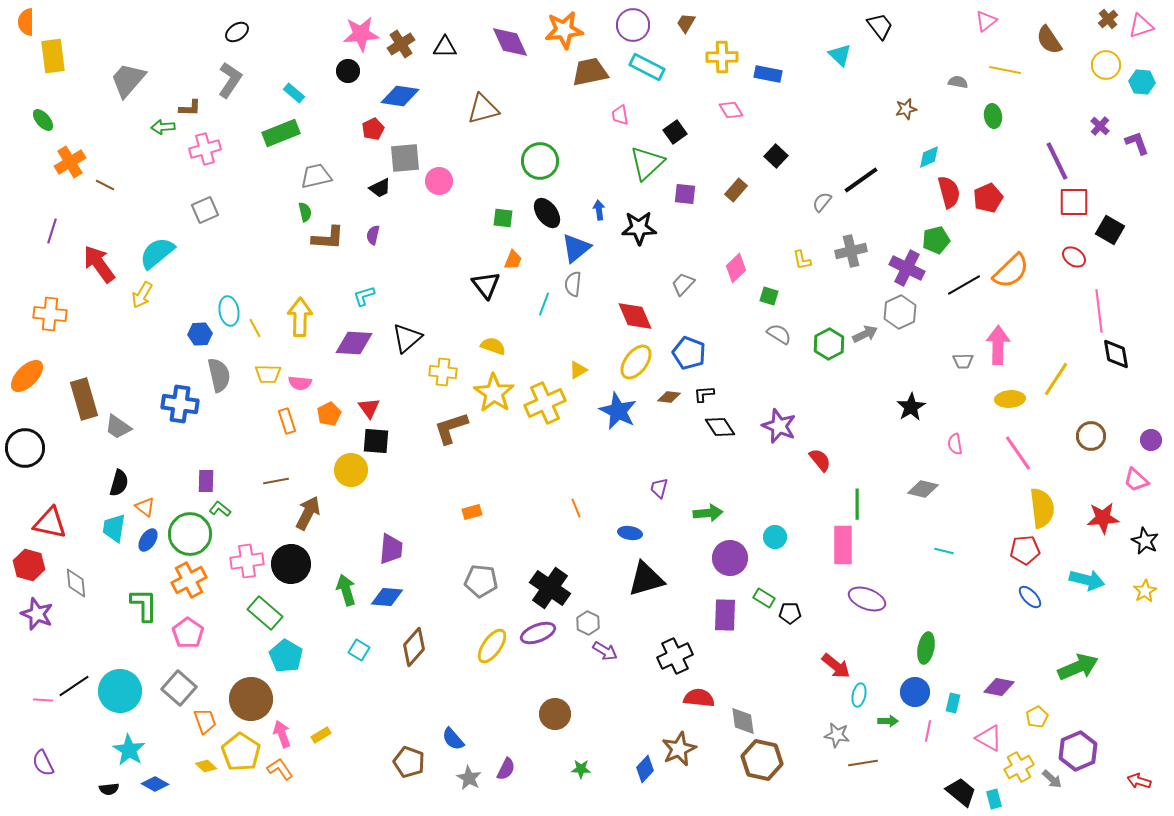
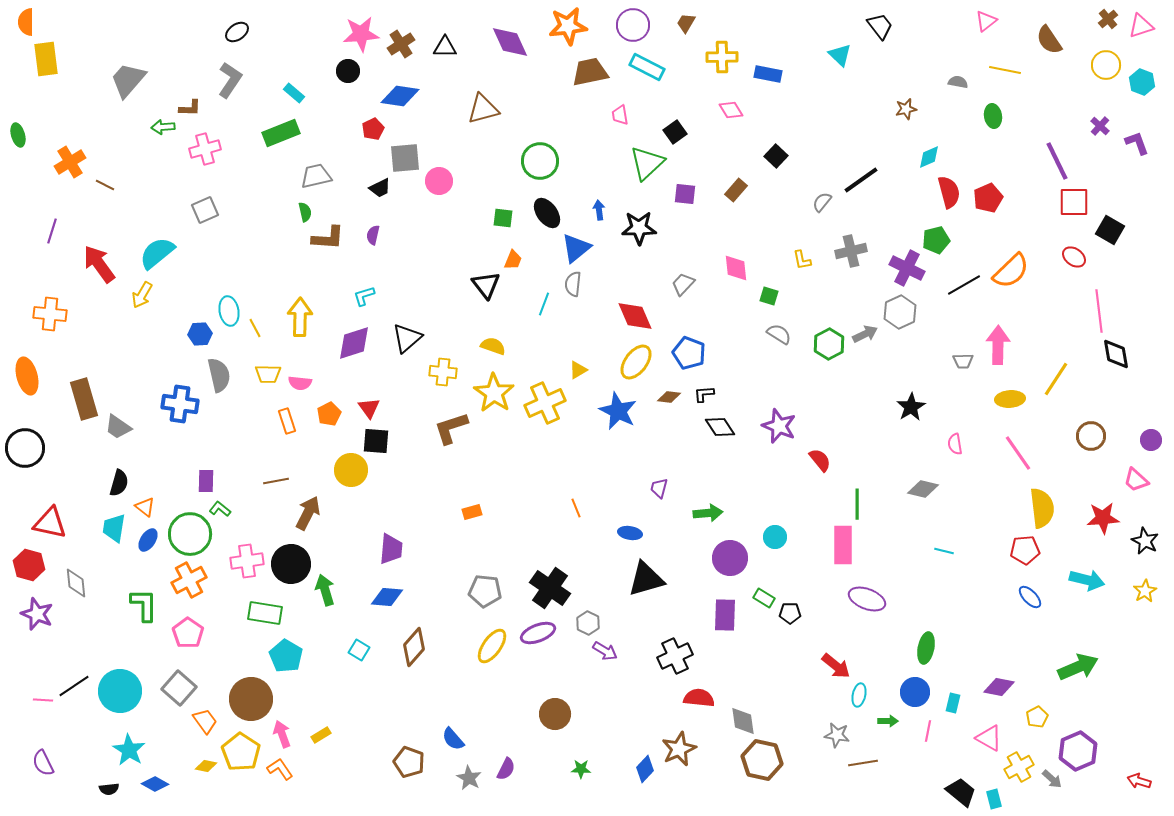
orange star at (564, 30): moved 4 px right, 4 px up
yellow rectangle at (53, 56): moved 7 px left, 3 px down
cyan hexagon at (1142, 82): rotated 15 degrees clockwise
green ellipse at (43, 120): moved 25 px left, 15 px down; rotated 25 degrees clockwise
pink diamond at (736, 268): rotated 52 degrees counterclockwise
purple diamond at (354, 343): rotated 21 degrees counterclockwise
orange ellipse at (27, 376): rotated 60 degrees counterclockwise
gray pentagon at (481, 581): moved 4 px right, 10 px down
green arrow at (346, 590): moved 21 px left
green rectangle at (265, 613): rotated 32 degrees counterclockwise
orange trapezoid at (205, 721): rotated 16 degrees counterclockwise
yellow diamond at (206, 766): rotated 30 degrees counterclockwise
